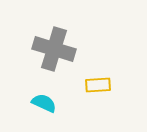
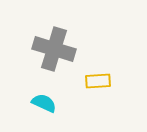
yellow rectangle: moved 4 px up
